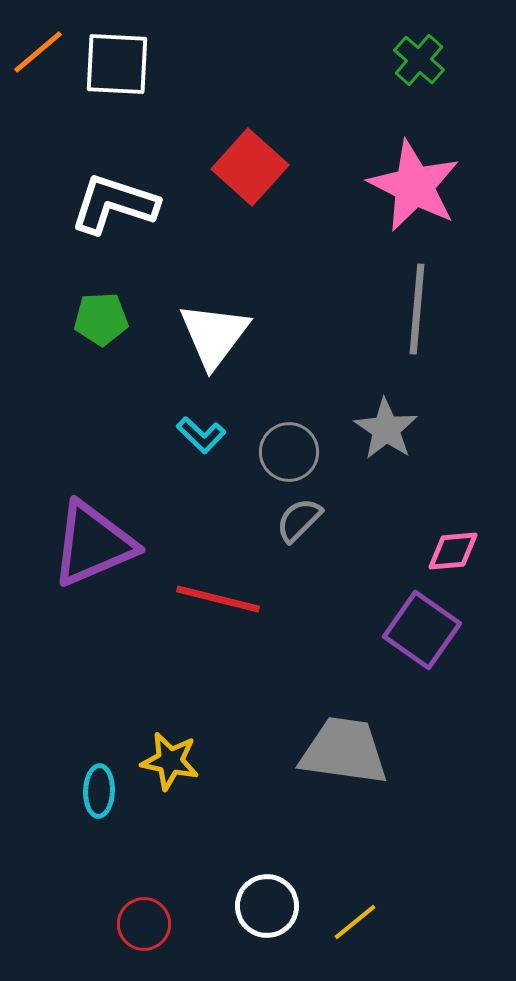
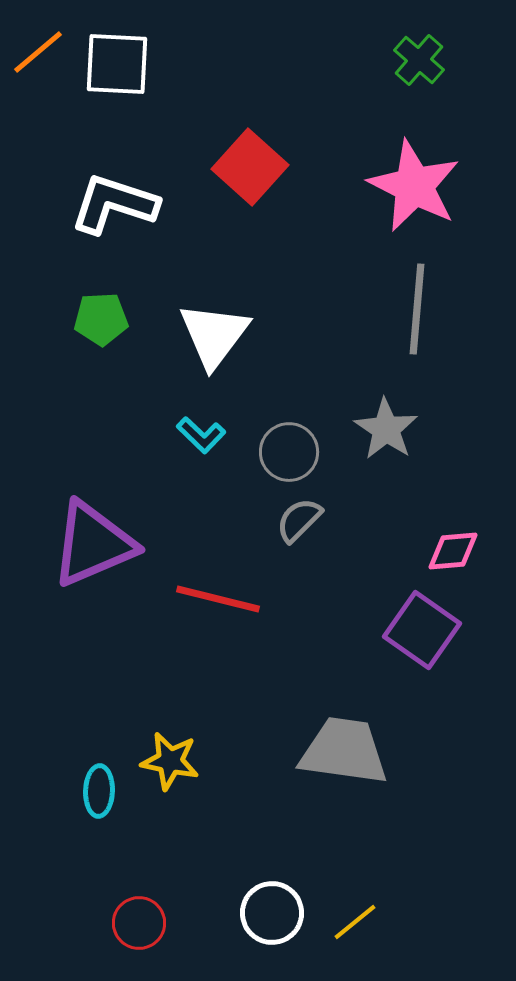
white circle: moved 5 px right, 7 px down
red circle: moved 5 px left, 1 px up
